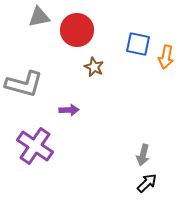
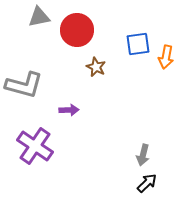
blue square: rotated 20 degrees counterclockwise
brown star: moved 2 px right
gray L-shape: moved 1 px down
